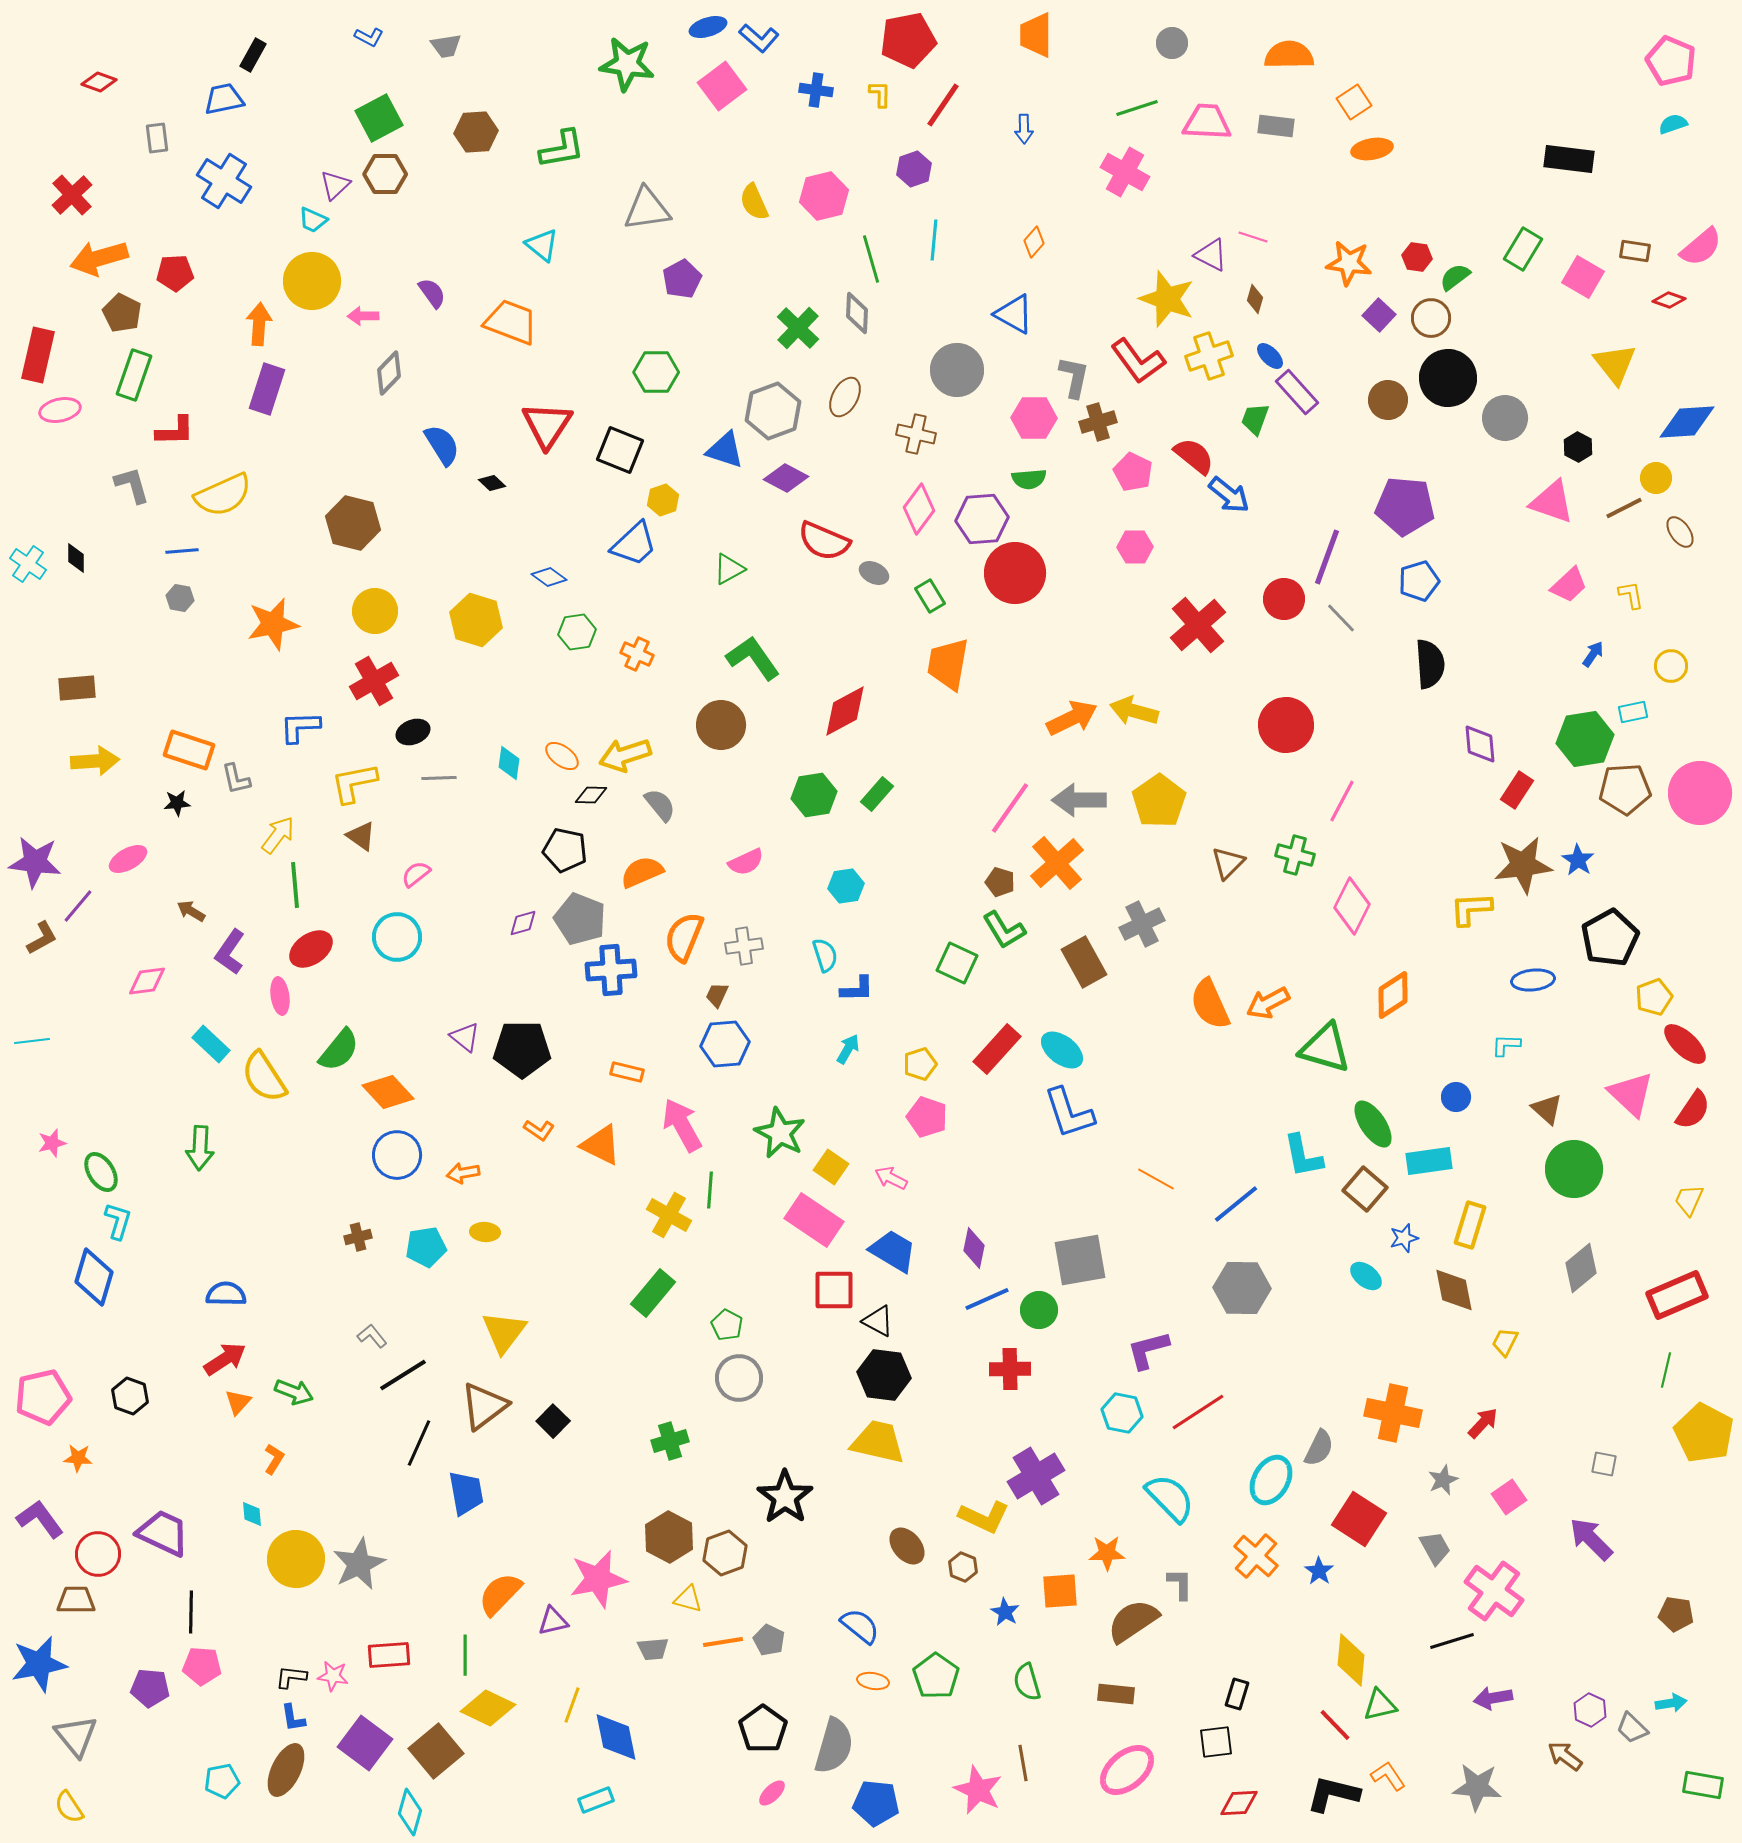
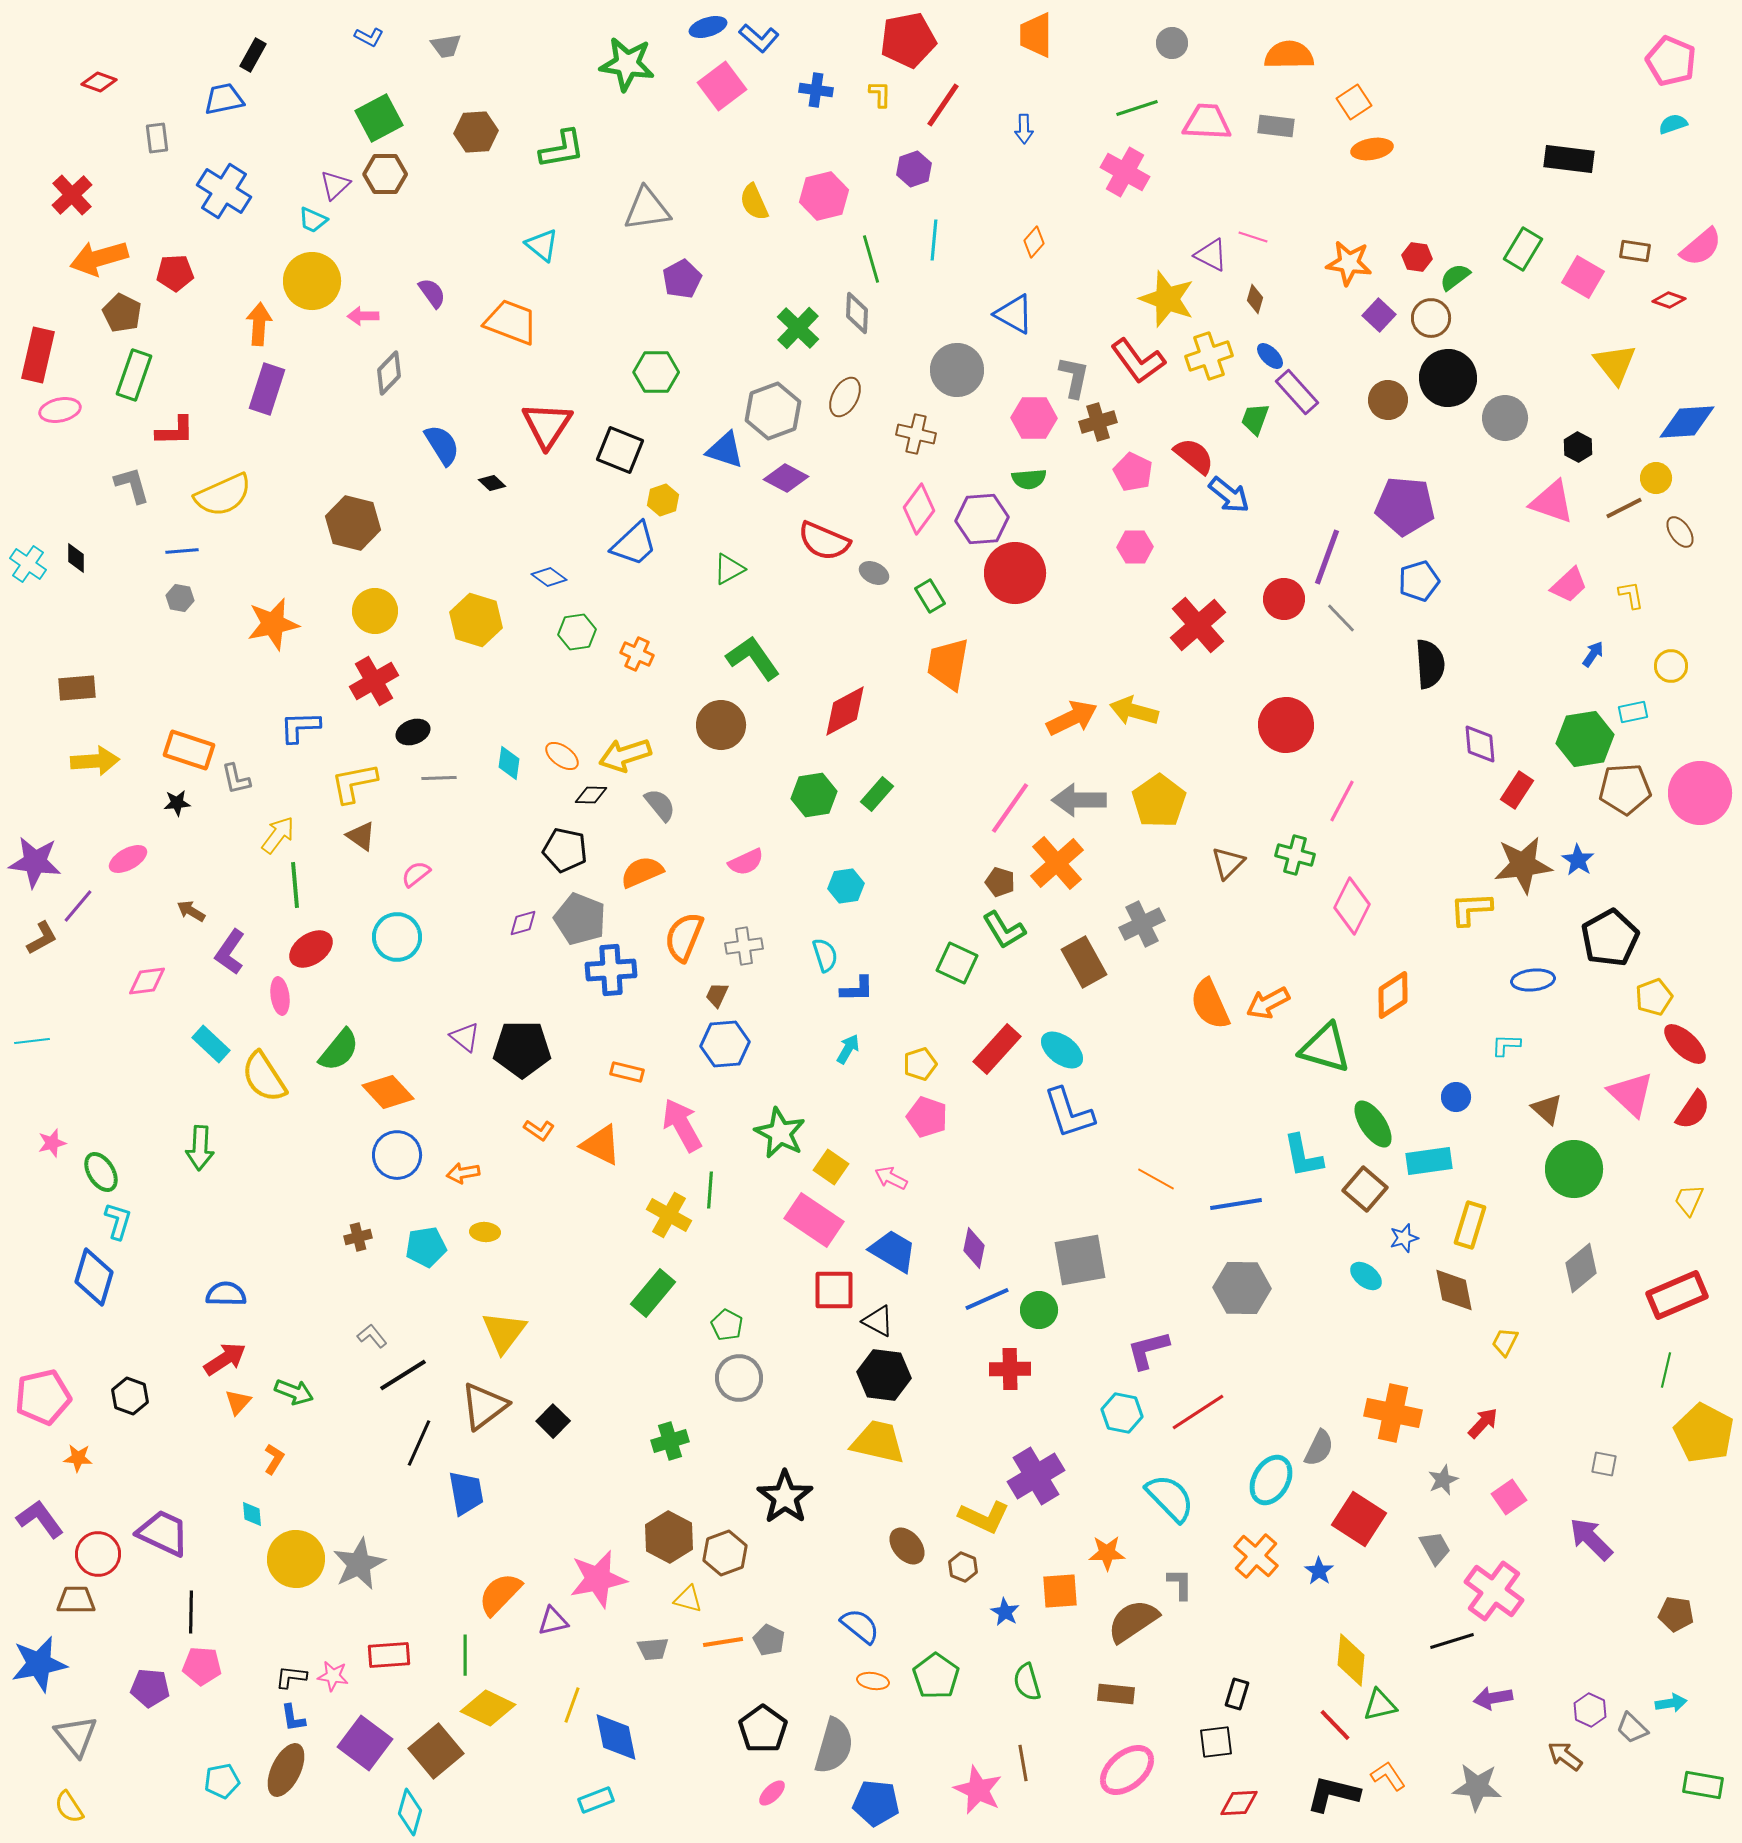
blue cross at (224, 181): moved 10 px down
blue line at (1236, 1204): rotated 30 degrees clockwise
